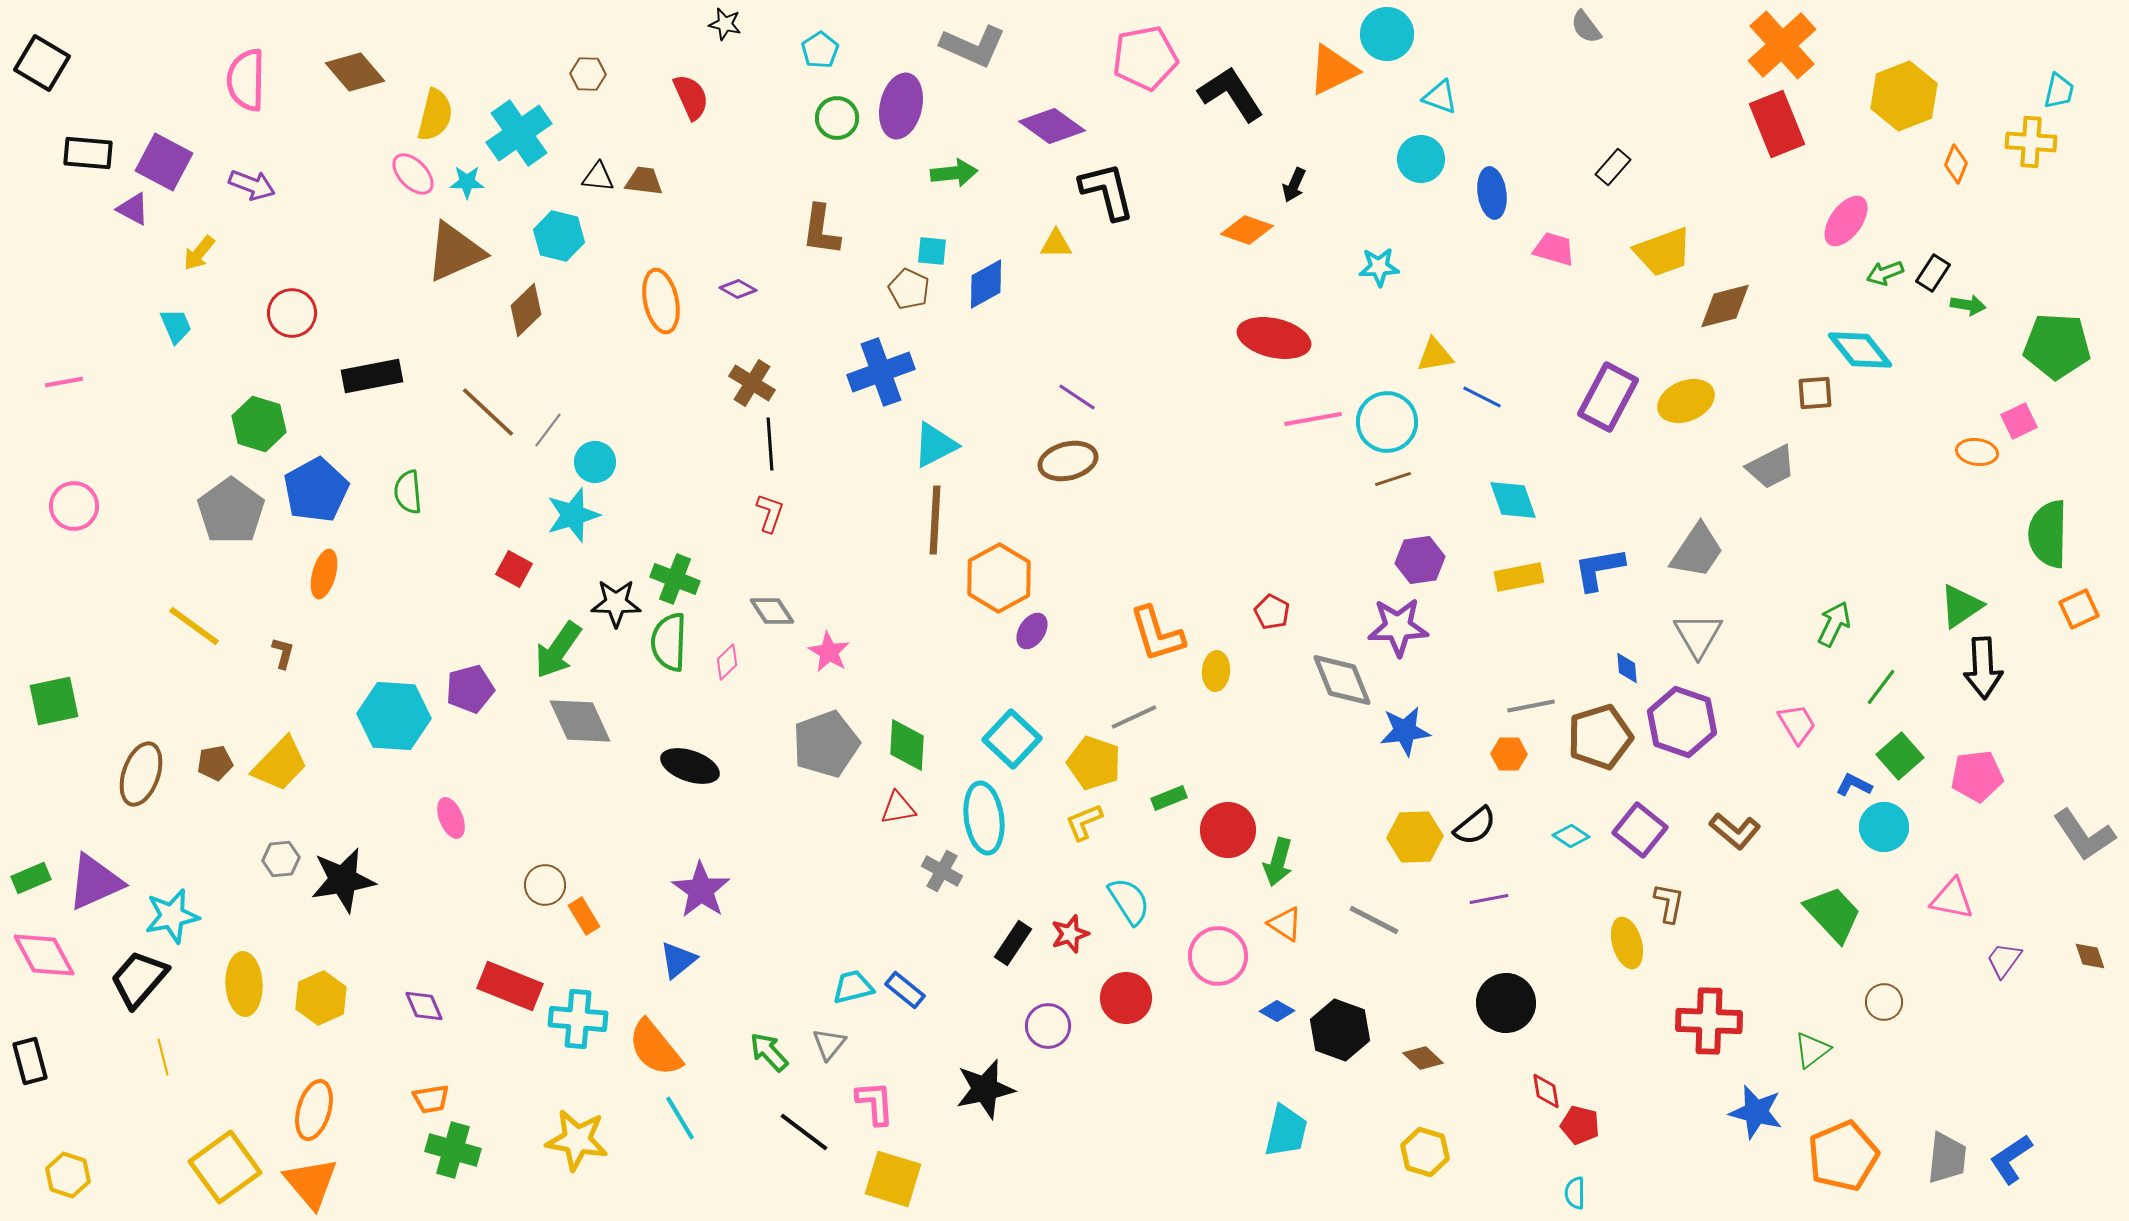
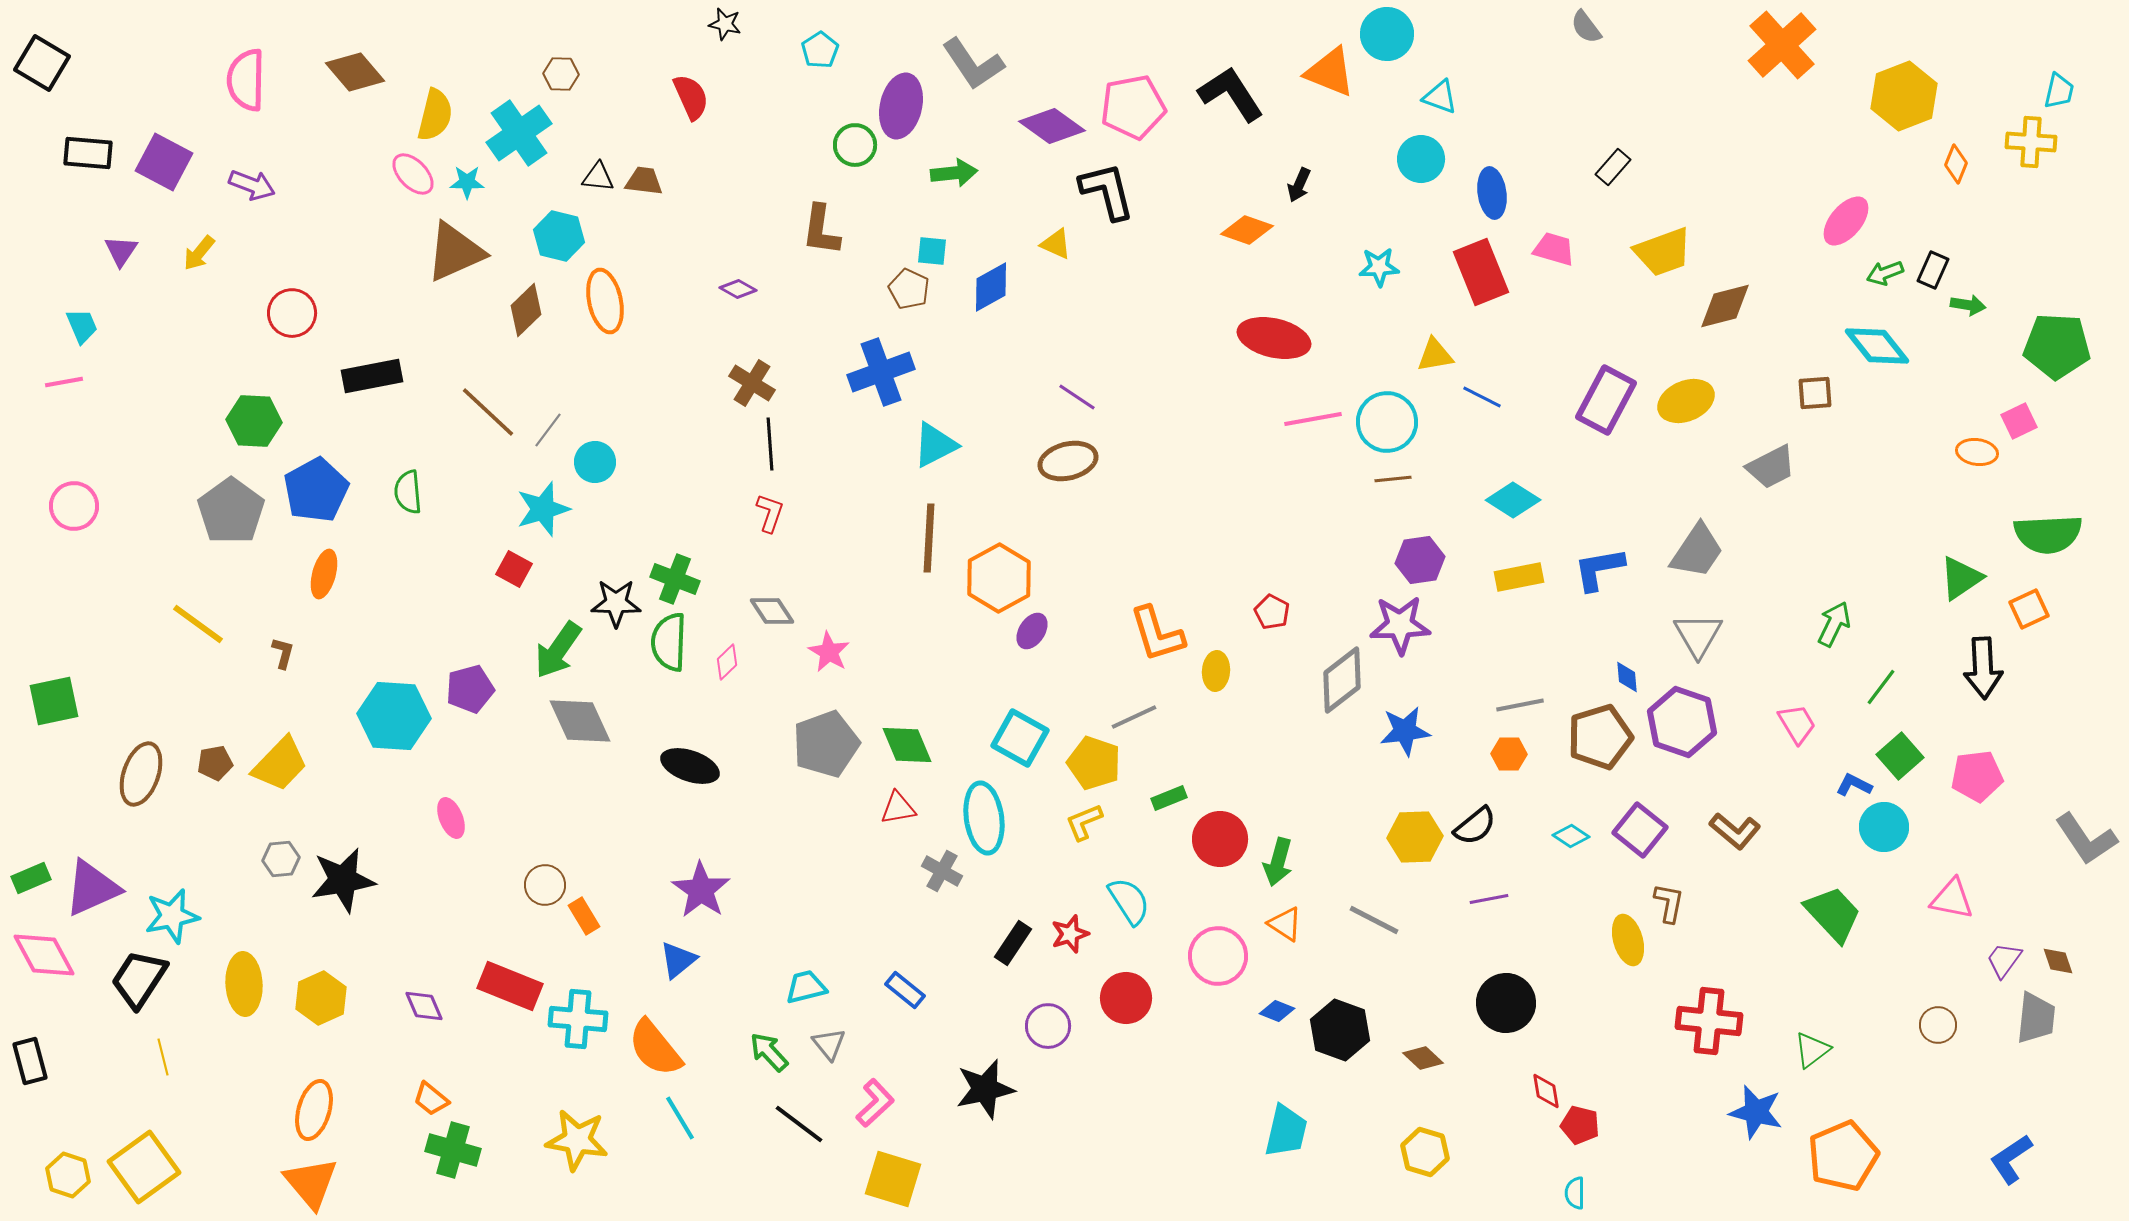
gray L-shape at (973, 46): moved 18 px down; rotated 32 degrees clockwise
pink pentagon at (1145, 58): moved 12 px left, 49 px down
orange triangle at (1333, 70): moved 3 px left, 2 px down; rotated 48 degrees clockwise
brown hexagon at (588, 74): moved 27 px left
green circle at (837, 118): moved 18 px right, 27 px down
red rectangle at (1777, 124): moved 296 px left, 148 px down
black arrow at (1294, 185): moved 5 px right
purple triangle at (133, 209): moved 12 px left, 42 px down; rotated 36 degrees clockwise
pink ellipse at (1846, 221): rotated 4 degrees clockwise
yellow triangle at (1056, 244): rotated 24 degrees clockwise
black rectangle at (1933, 273): moved 3 px up; rotated 9 degrees counterclockwise
blue diamond at (986, 284): moved 5 px right, 3 px down
orange ellipse at (661, 301): moved 56 px left
cyan trapezoid at (176, 326): moved 94 px left
cyan diamond at (1860, 350): moved 17 px right, 4 px up
purple rectangle at (1608, 397): moved 2 px left, 3 px down
green hexagon at (259, 424): moved 5 px left, 3 px up; rotated 14 degrees counterclockwise
brown line at (1393, 479): rotated 12 degrees clockwise
cyan diamond at (1513, 500): rotated 38 degrees counterclockwise
cyan star at (573, 515): moved 30 px left, 6 px up
brown line at (935, 520): moved 6 px left, 18 px down
green semicircle at (2048, 534): rotated 94 degrees counterclockwise
green triangle at (1961, 606): moved 28 px up
orange square at (2079, 609): moved 50 px left
yellow line at (194, 626): moved 4 px right, 2 px up
purple star at (1398, 627): moved 2 px right, 2 px up
blue diamond at (1627, 668): moved 9 px down
gray diamond at (1342, 680): rotated 74 degrees clockwise
gray line at (1531, 706): moved 11 px left, 1 px up
cyan square at (1012, 739): moved 8 px right, 1 px up; rotated 14 degrees counterclockwise
green diamond at (907, 745): rotated 26 degrees counterclockwise
red circle at (1228, 830): moved 8 px left, 9 px down
gray L-shape at (2084, 835): moved 2 px right, 4 px down
purple triangle at (95, 882): moved 3 px left, 6 px down
yellow ellipse at (1627, 943): moved 1 px right, 3 px up
brown diamond at (2090, 956): moved 32 px left, 5 px down
black trapezoid at (139, 979): rotated 8 degrees counterclockwise
cyan trapezoid at (853, 987): moved 47 px left
brown circle at (1884, 1002): moved 54 px right, 23 px down
blue diamond at (1277, 1011): rotated 8 degrees counterclockwise
red cross at (1709, 1021): rotated 4 degrees clockwise
gray triangle at (829, 1044): rotated 18 degrees counterclockwise
orange trapezoid at (431, 1099): rotated 48 degrees clockwise
pink L-shape at (875, 1103): rotated 51 degrees clockwise
black line at (804, 1132): moved 5 px left, 8 px up
gray trapezoid at (1947, 1158): moved 89 px right, 140 px up
yellow square at (225, 1167): moved 81 px left
